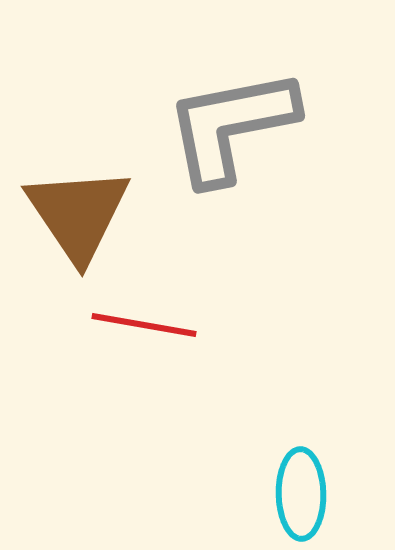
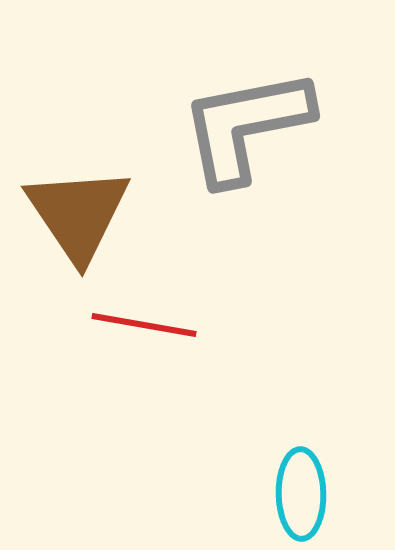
gray L-shape: moved 15 px right
